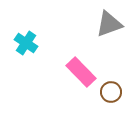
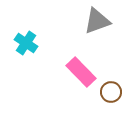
gray triangle: moved 12 px left, 3 px up
